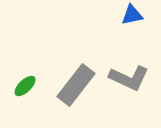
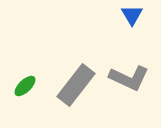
blue triangle: rotated 50 degrees counterclockwise
